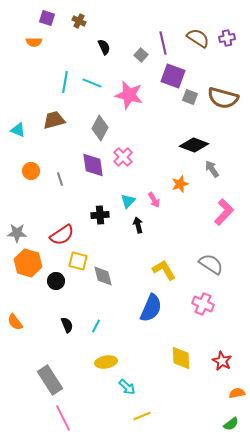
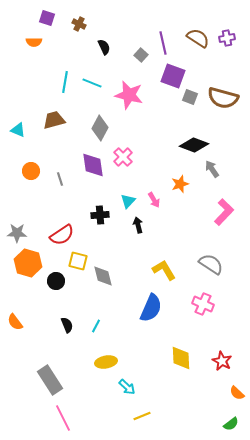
brown cross at (79, 21): moved 3 px down
orange semicircle at (237, 393): rotated 126 degrees counterclockwise
